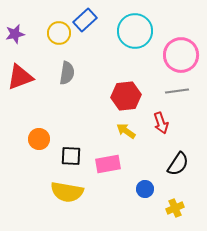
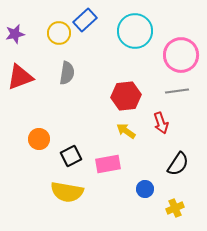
black square: rotated 30 degrees counterclockwise
